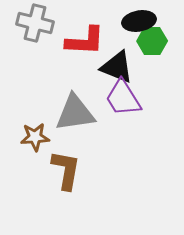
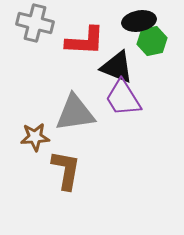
green hexagon: rotated 12 degrees counterclockwise
